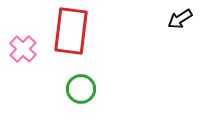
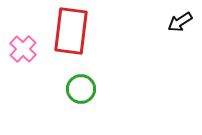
black arrow: moved 3 px down
